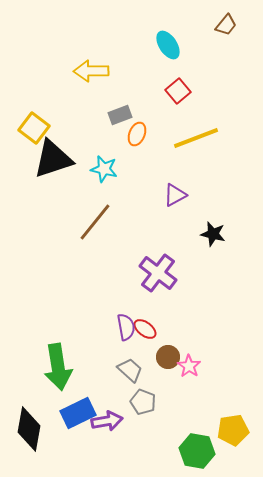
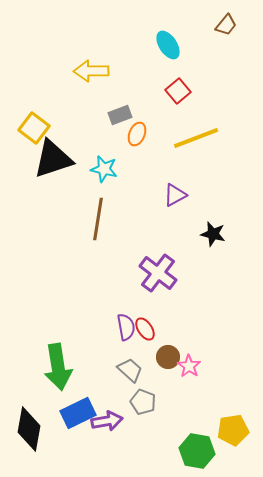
brown line: moved 3 px right, 3 px up; rotated 30 degrees counterclockwise
red ellipse: rotated 20 degrees clockwise
